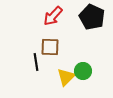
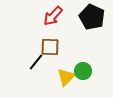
black line: rotated 48 degrees clockwise
